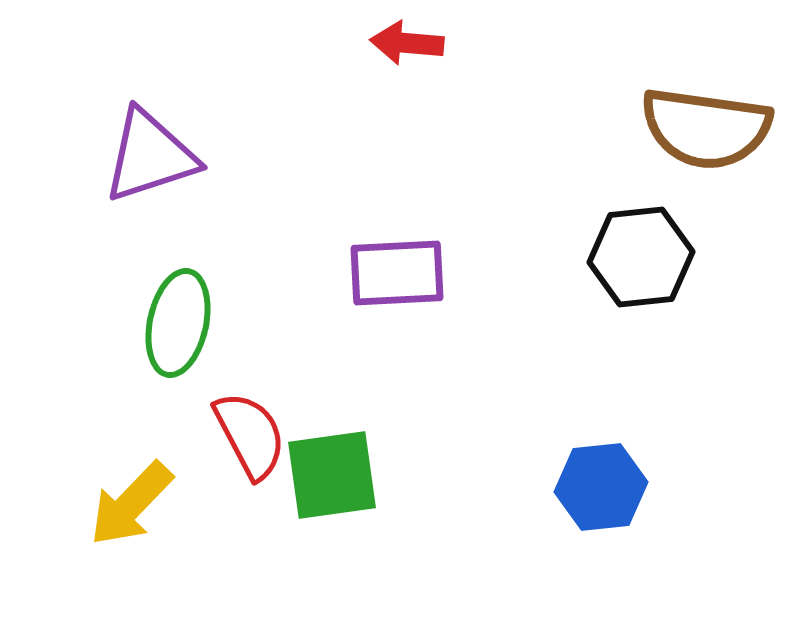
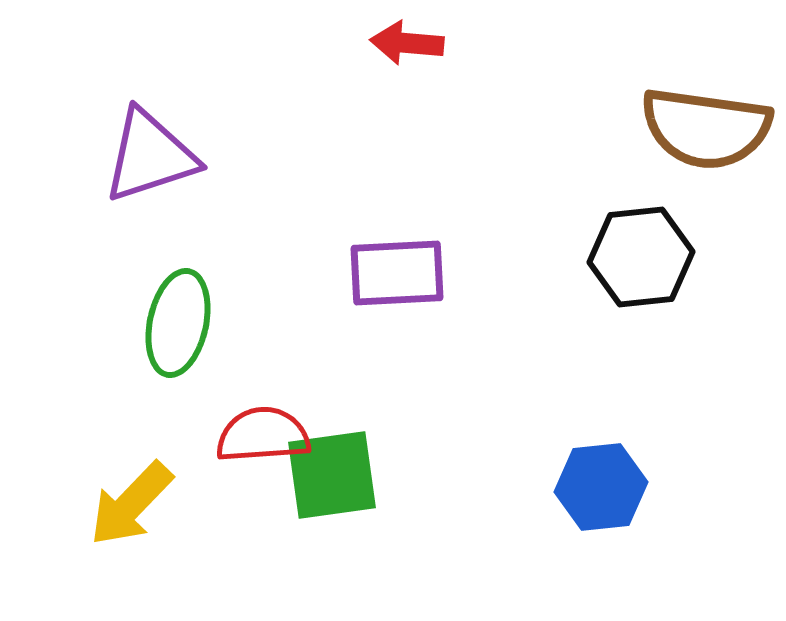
red semicircle: moved 13 px right; rotated 66 degrees counterclockwise
